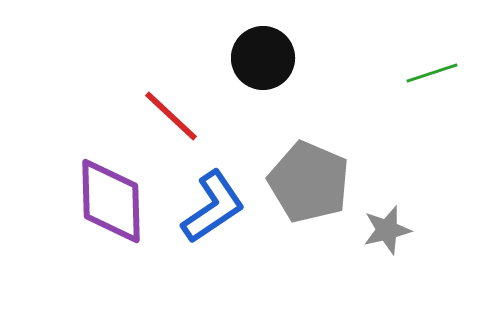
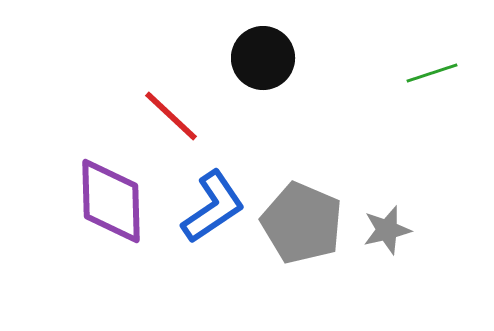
gray pentagon: moved 7 px left, 41 px down
